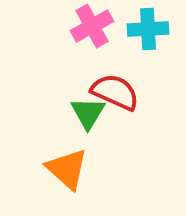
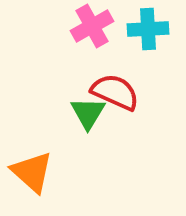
orange triangle: moved 35 px left, 3 px down
